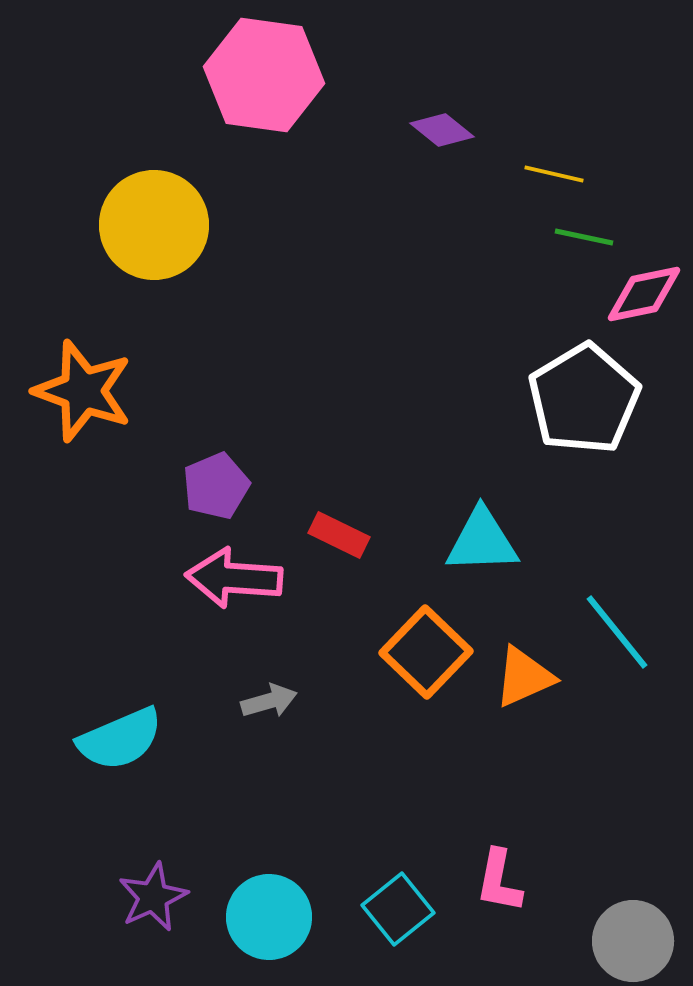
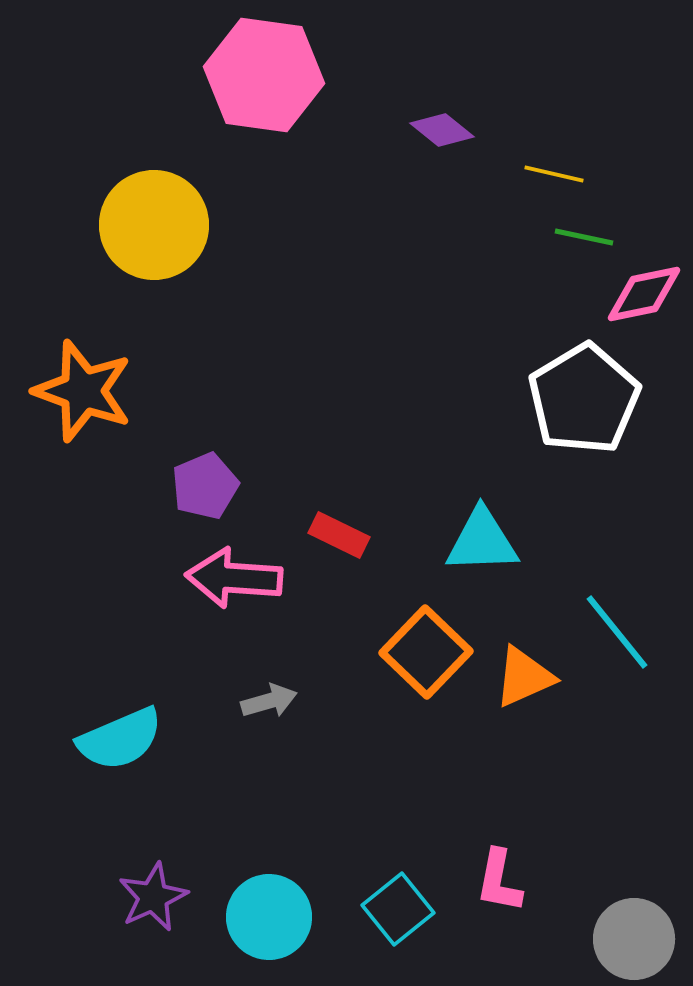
purple pentagon: moved 11 px left
gray circle: moved 1 px right, 2 px up
